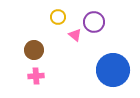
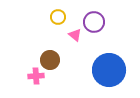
brown circle: moved 16 px right, 10 px down
blue circle: moved 4 px left
